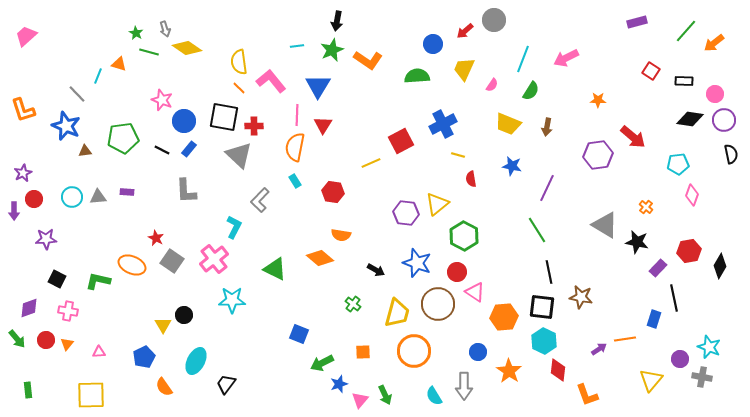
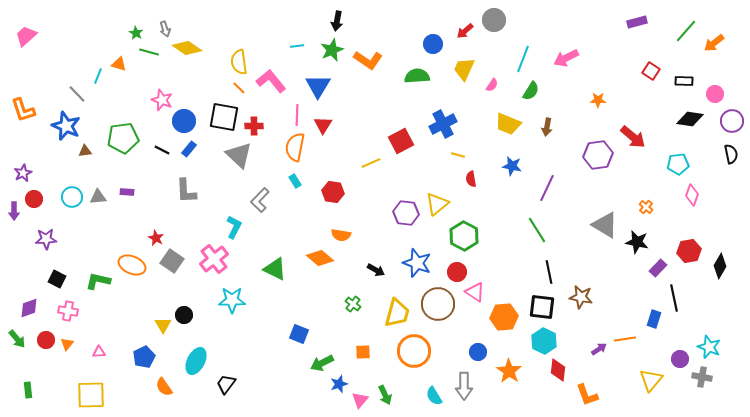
purple circle at (724, 120): moved 8 px right, 1 px down
